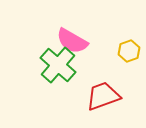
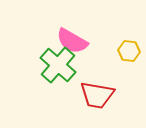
yellow hexagon: rotated 25 degrees clockwise
red trapezoid: moved 6 px left, 1 px up; rotated 150 degrees counterclockwise
